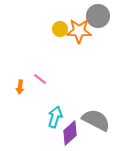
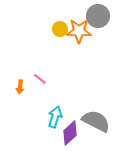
gray semicircle: moved 1 px down
